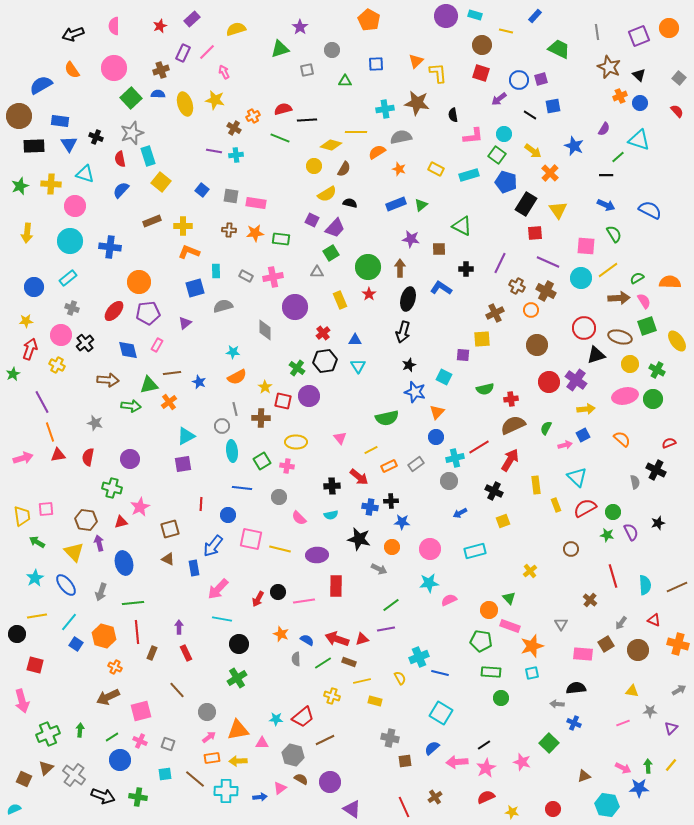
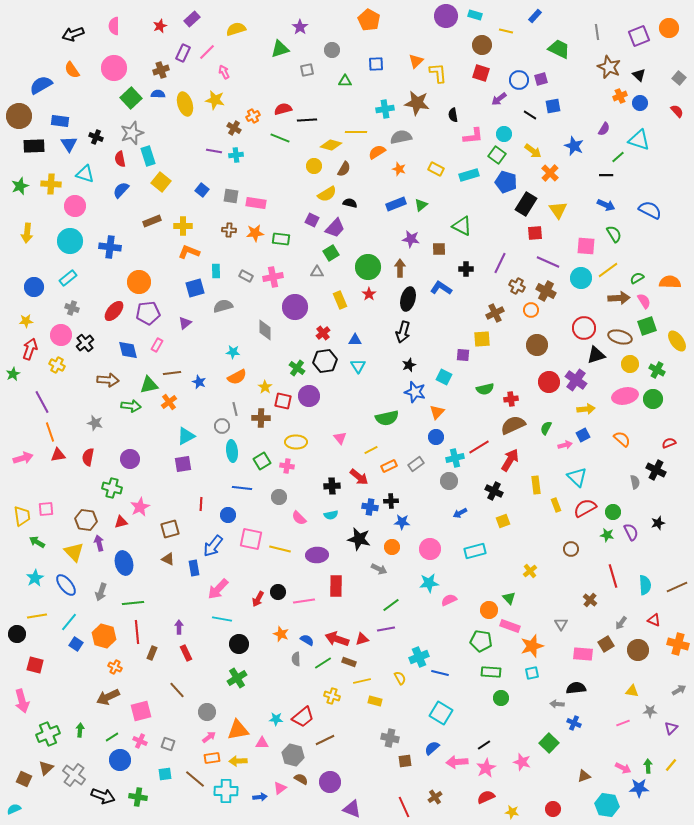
purple triangle at (352, 809): rotated 12 degrees counterclockwise
